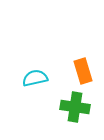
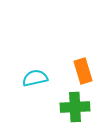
green cross: rotated 12 degrees counterclockwise
